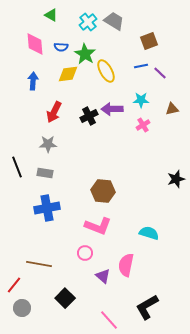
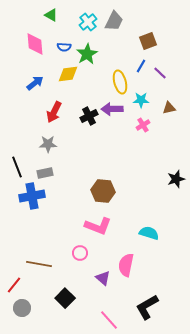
gray trapezoid: rotated 85 degrees clockwise
brown square: moved 1 px left
blue semicircle: moved 3 px right
green star: moved 2 px right; rotated 10 degrees clockwise
blue line: rotated 48 degrees counterclockwise
yellow ellipse: moved 14 px right, 11 px down; rotated 15 degrees clockwise
blue arrow: moved 2 px right, 2 px down; rotated 48 degrees clockwise
brown triangle: moved 3 px left, 1 px up
gray rectangle: rotated 21 degrees counterclockwise
blue cross: moved 15 px left, 12 px up
pink circle: moved 5 px left
purple triangle: moved 2 px down
